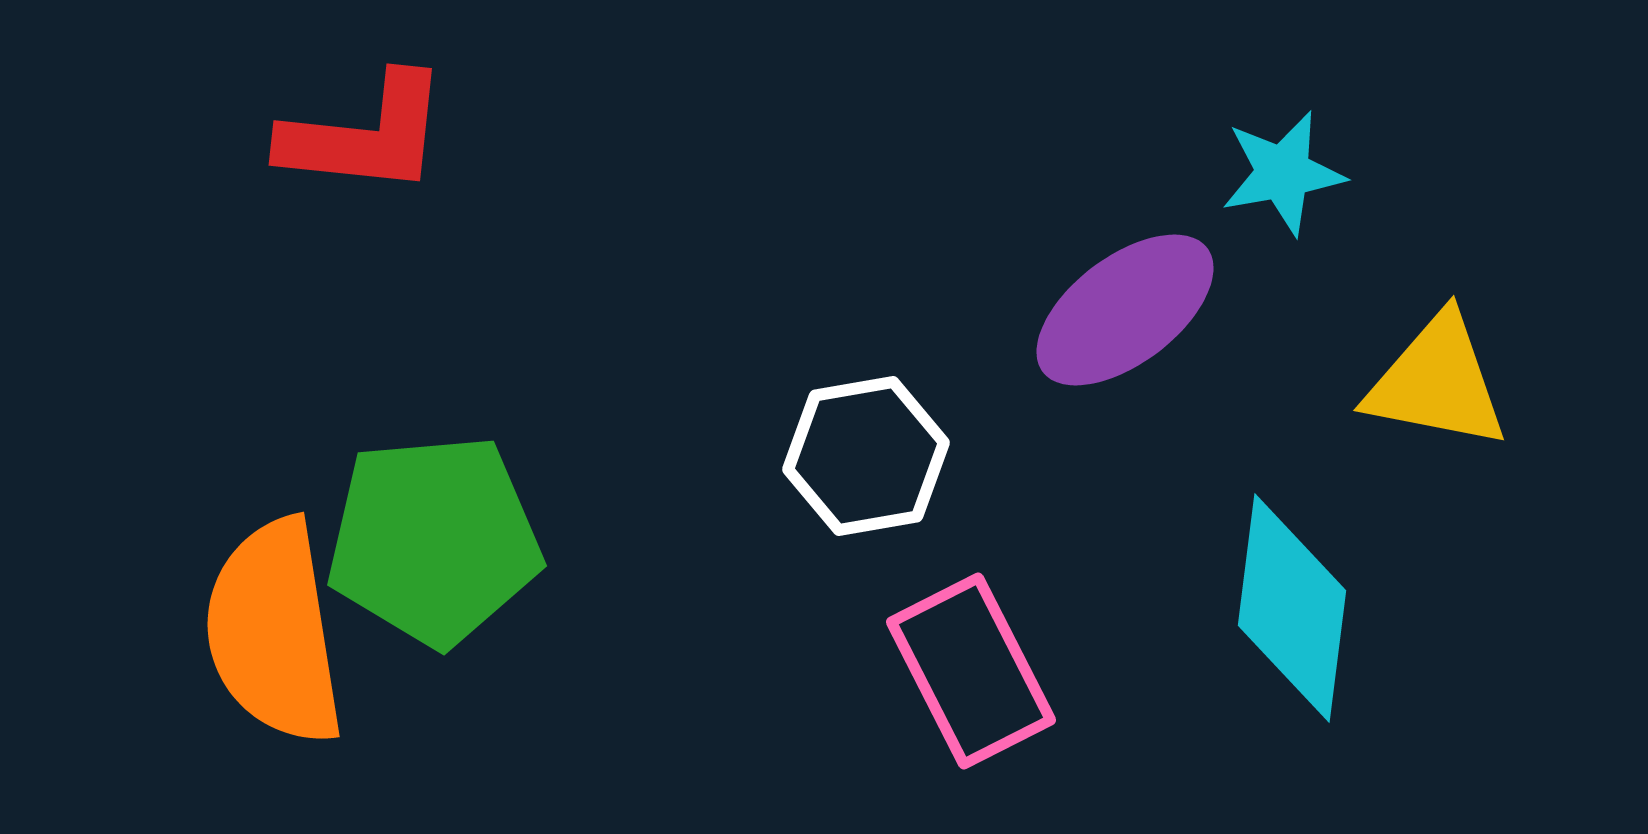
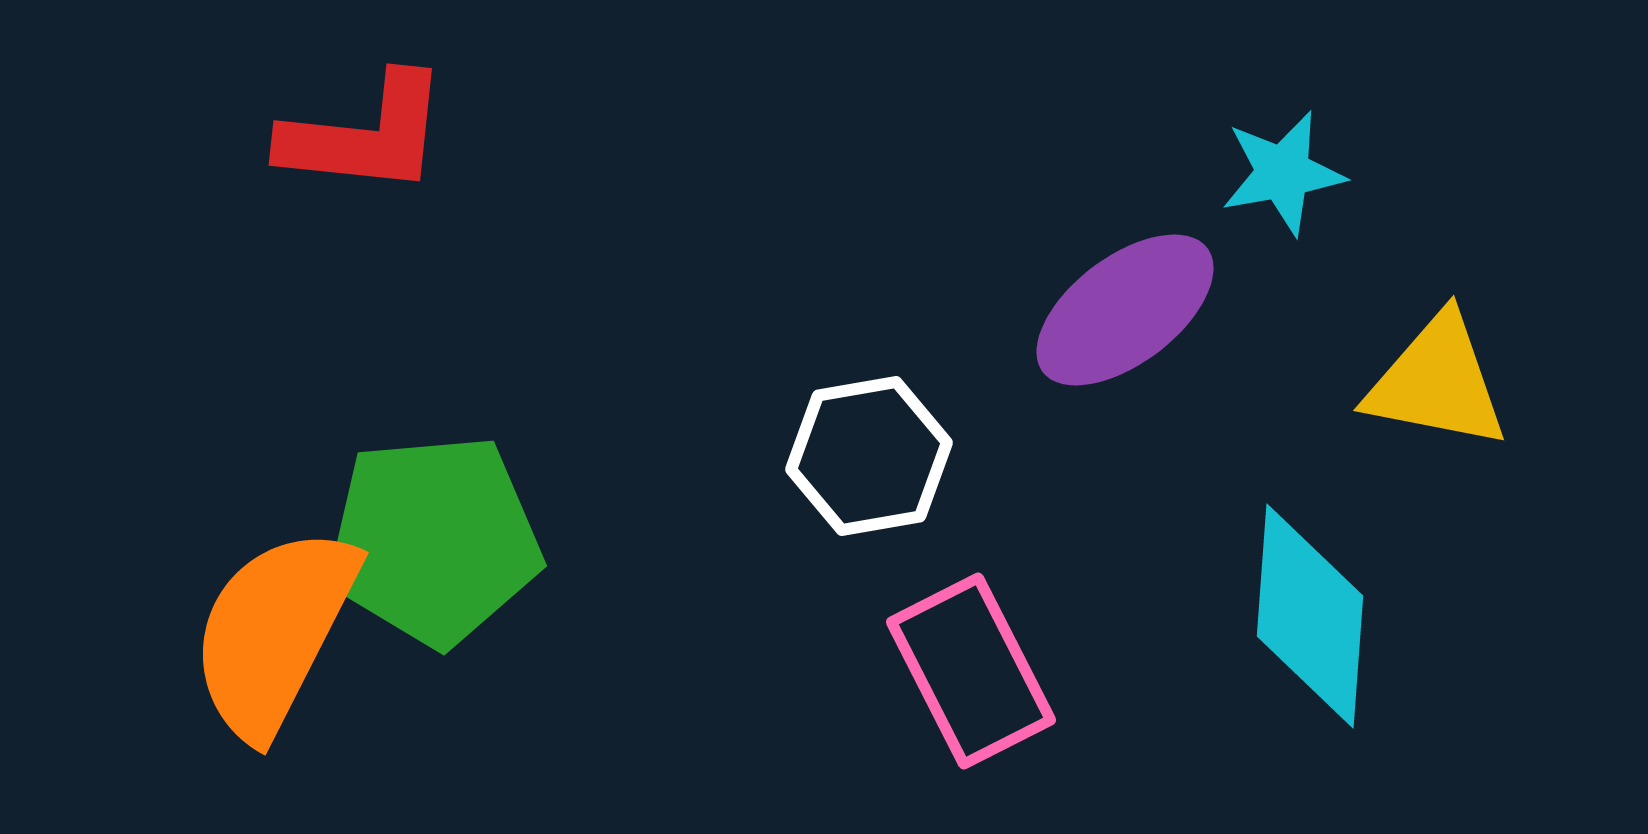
white hexagon: moved 3 px right
cyan diamond: moved 18 px right, 8 px down; rotated 3 degrees counterclockwise
orange semicircle: rotated 36 degrees clockwise
